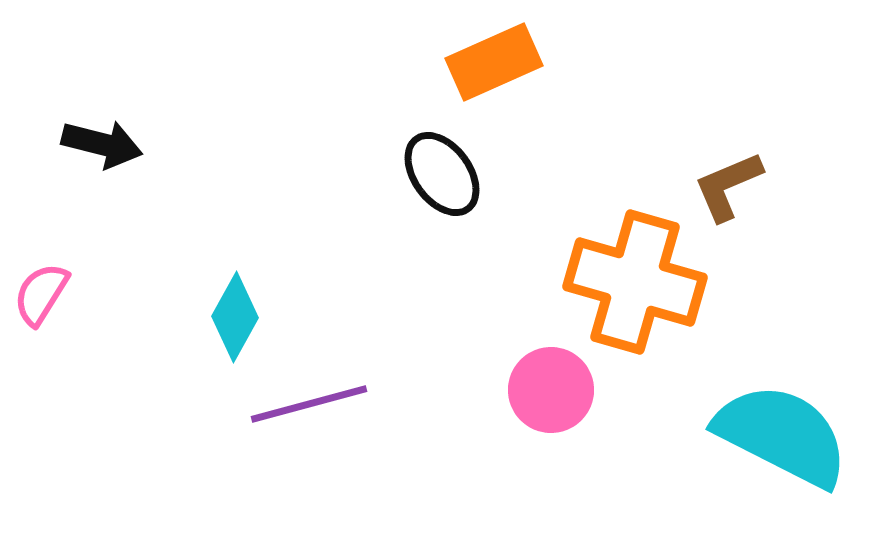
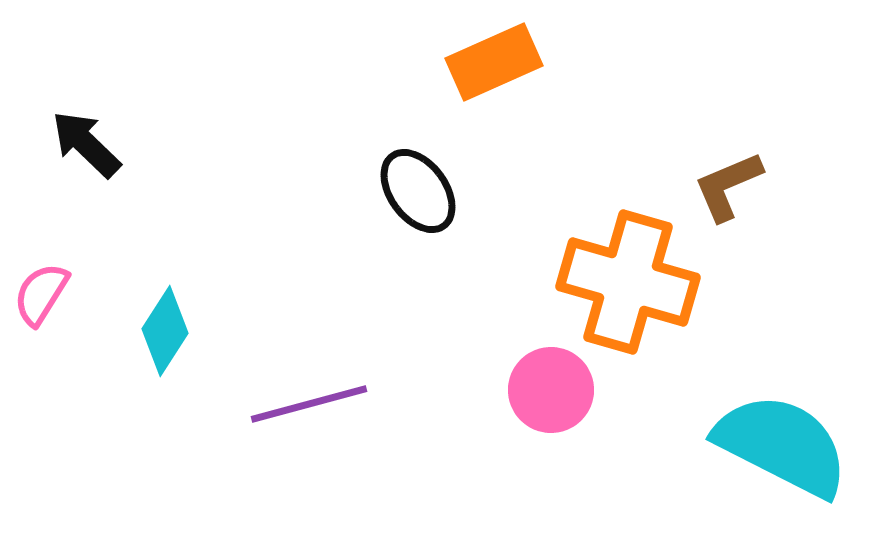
black arrow: moved 16 px left; rotated 150 degrees counterclockwise
black ellipse: moved 24 px left, 17 px down
orange cross: moved 7 px left
cyan diamond: moved 70 px left, 14 px down; rotated 4 degrees clockwise
cyan semicircle: moved 10 px down
